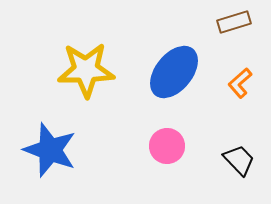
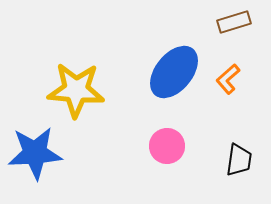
yellow star: moved 10 px left, 20 px down; rotated 6 degrees clockwise
orange L-shape: moved 12 px left, 4 px up
blue star: moved 15 px left, 3 px down; rotated 24 degrees counterclockwise
black trapezoid: rotated 52 degrees clockwise
